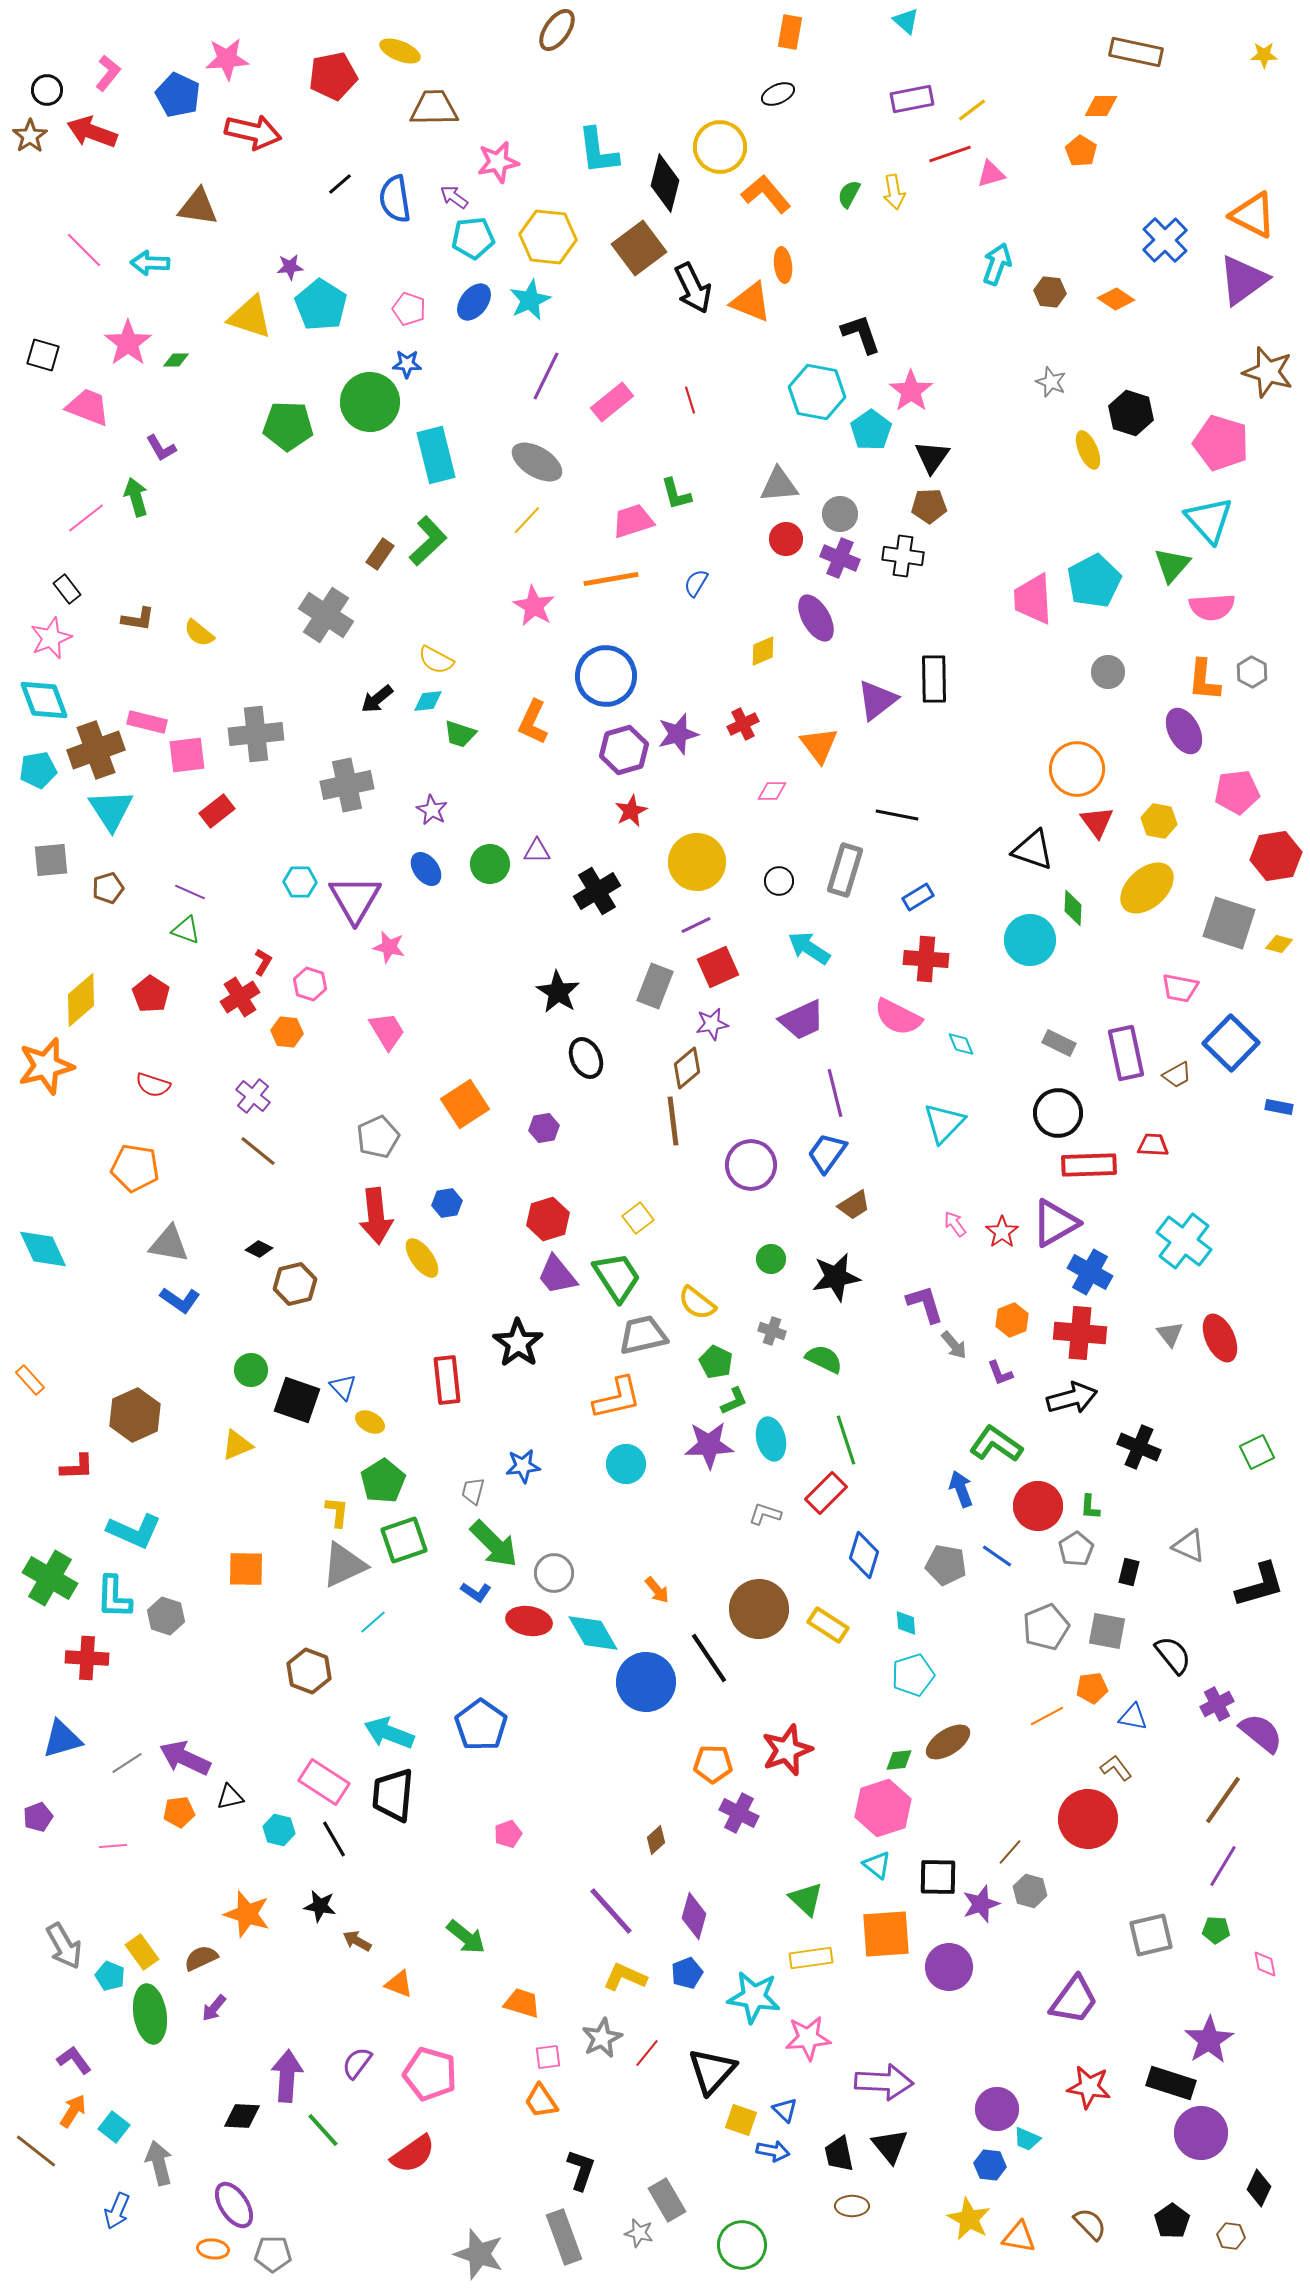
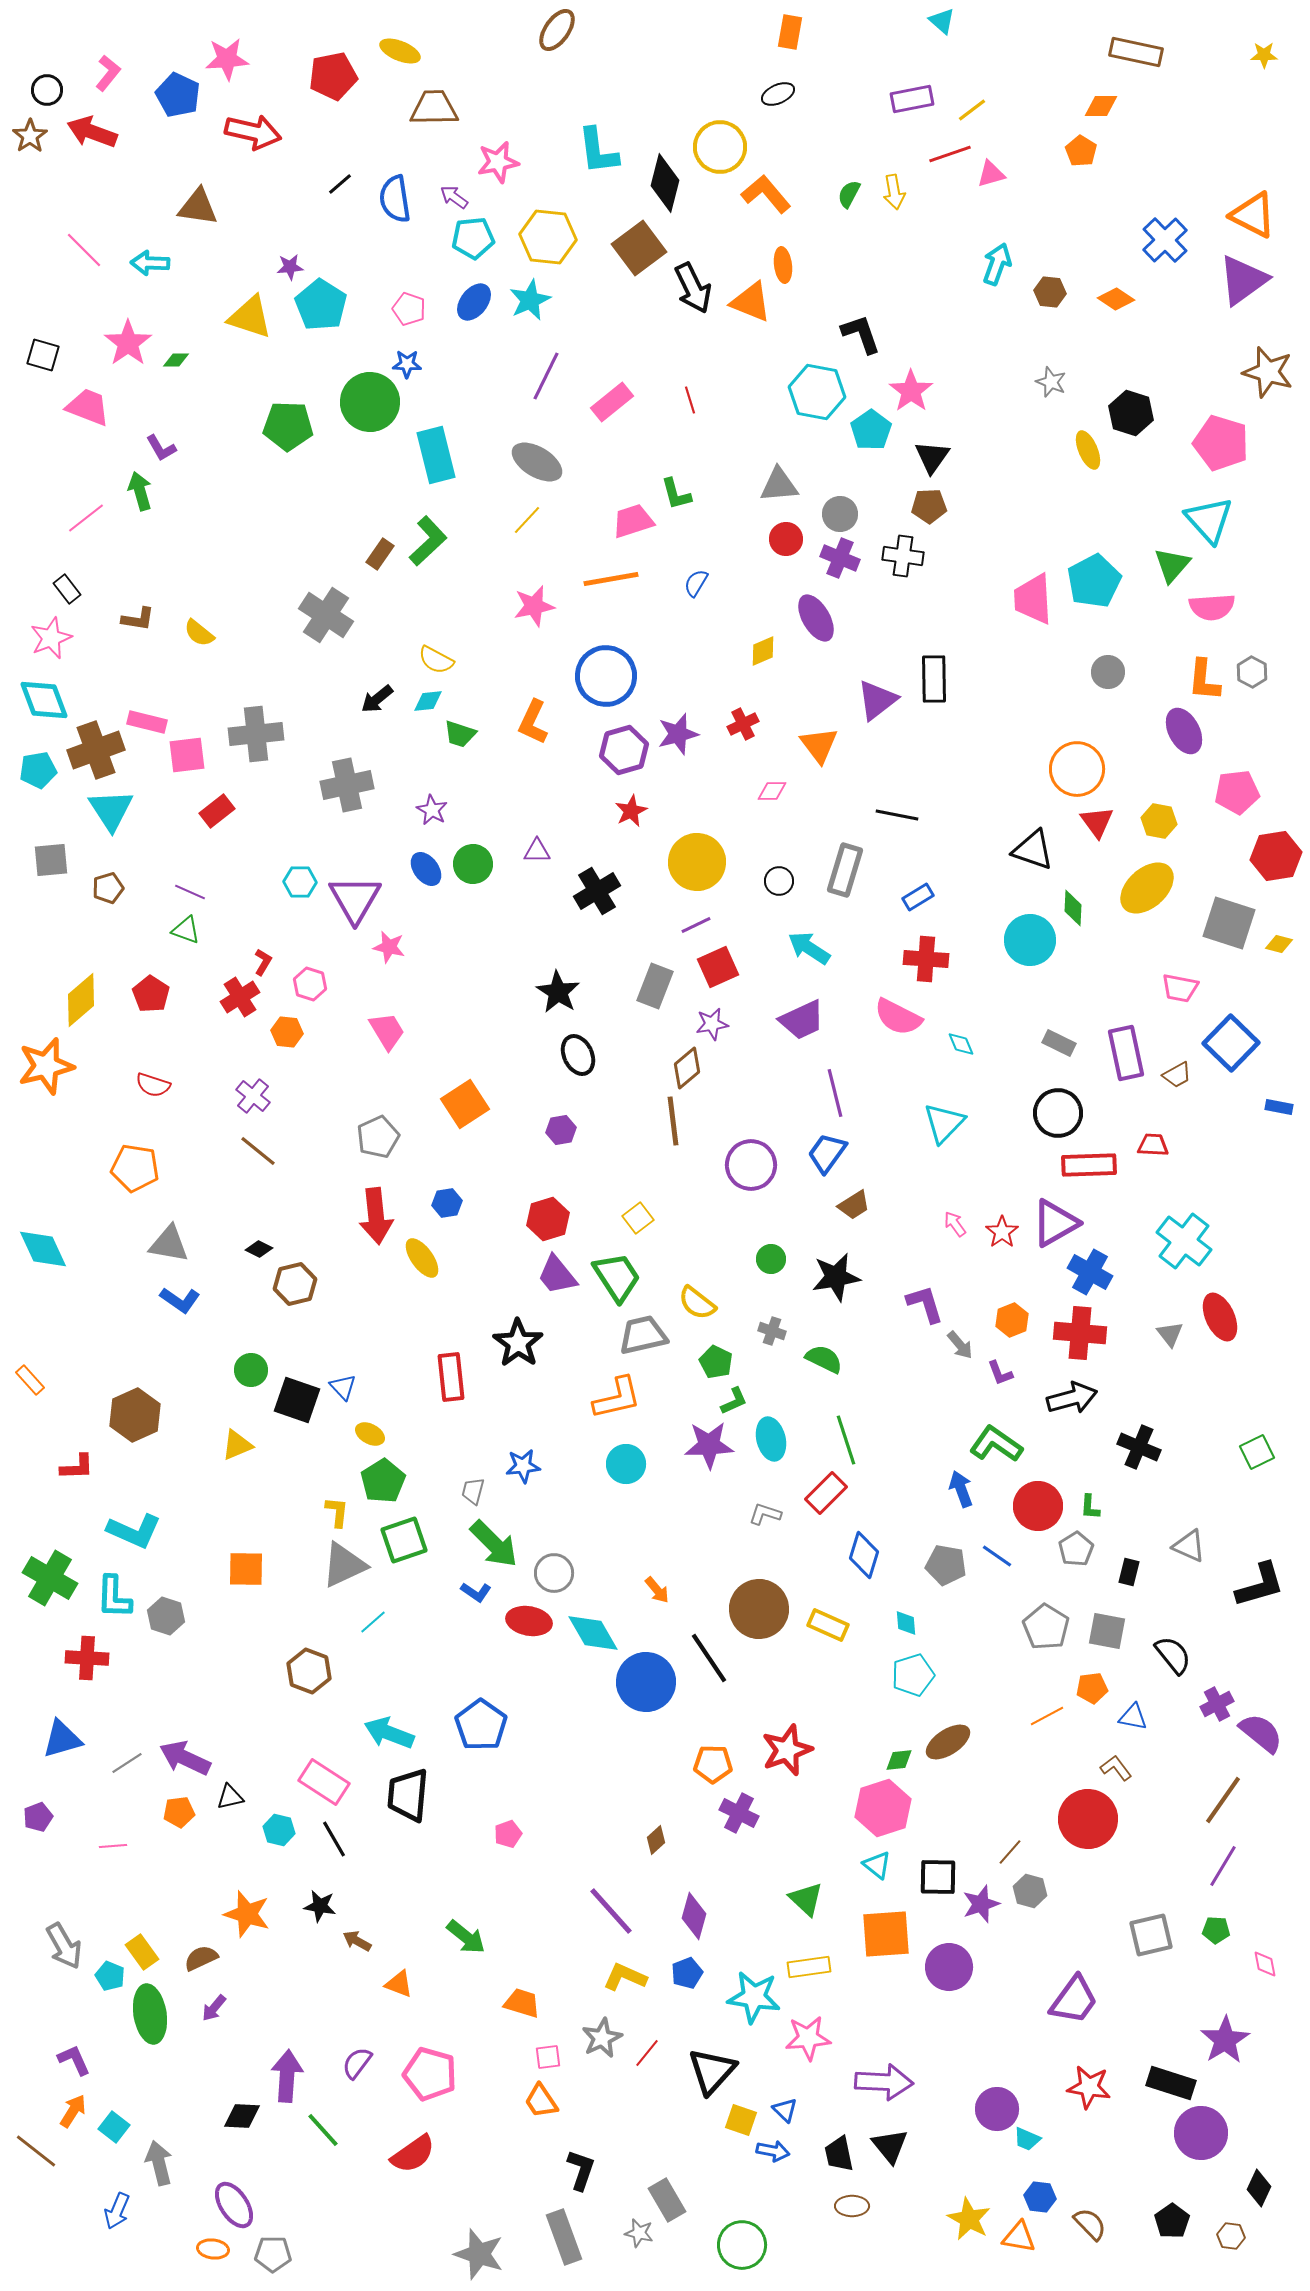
cyan triangle at (906, 21): moved 36 px right
green arrow at (136, 497): moved 4 px right, 6 px up
pink star at (534, 606): rotated 30 degrees clockwise
green circle at (490, 864): moved 17 px left
black ellipse at (586, 1058): moved 8 px left, 3 px up
purple hexagon at (544, 1128): moved 17 px right, 2 px down
red ellipse at (1220, 1338): moved 21 px up
gray arrow at (954, 1345): moved 6 px right
red rectangle at (447, 1380): moved 4 px right, 3 px up
yellow ellipse at (370, 1422): moved 12 px down
yellow rectangle at (828, 1625): rotated 9 degrees counterclockwise
gray pentagon at (1046, 1627): rotated 18 degrees counterclockwise
black trapezoid at (393, 1795): moved 15 px right
yellow rectangle at (811, 1958): moved 2 px left, 9 px down
purple star at (1209, 2040): moved 16 px right
purple L-shape at (74, 2060): rotated 12 degrees clockwise
blue hexagon at (990, 2165): moved 50 px right, 32 px down
